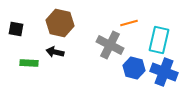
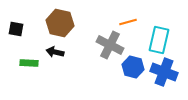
orange line: moved 1 px left, 1 px up
blue hexagon: moved 1 px left, 1 px up
